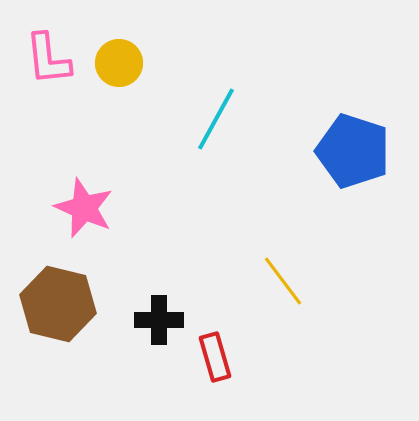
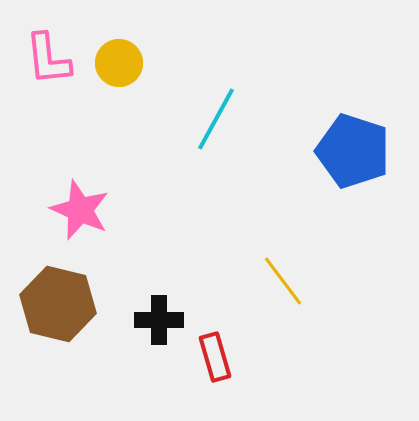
pink star: moved 4 px left, 2 px down
